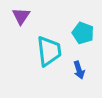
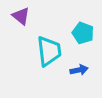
purple triangle: rotated 24 degrees counterclockwise
blue arrow: rotated 84 degrees counterclockwise
